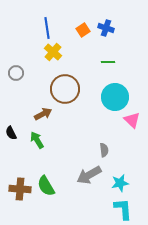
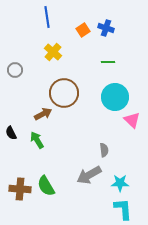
blue line: moved 11 px up
gray circle: moved 1 px left, 3 px up
brown circle: moved 1 px left, 4 px down
cyan star: rotated 12 degrees clockwise
